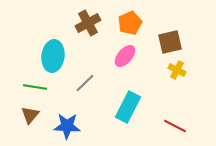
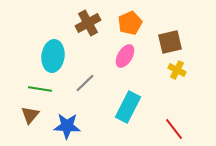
pink ellipse: rotated 10 degrees counterclockwise
green line: moved 5 px right, 2 px down
red line: moved 1 px left, 3 px down; rotated 25 degrees clockwise
